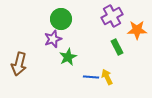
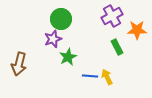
blue line: moved 1 px left, 1 px up
